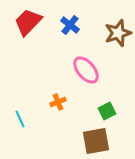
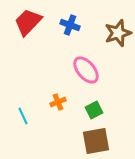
blue cross: rotated 18 degrees counterclockwise
green square: moved 13 px left, 1 px up
cyan line: moved 3 px right, 3 px up
